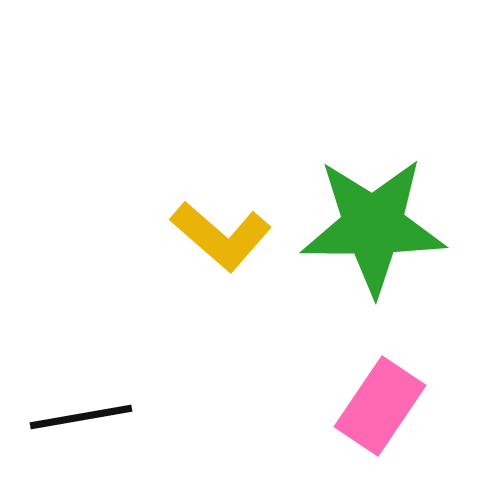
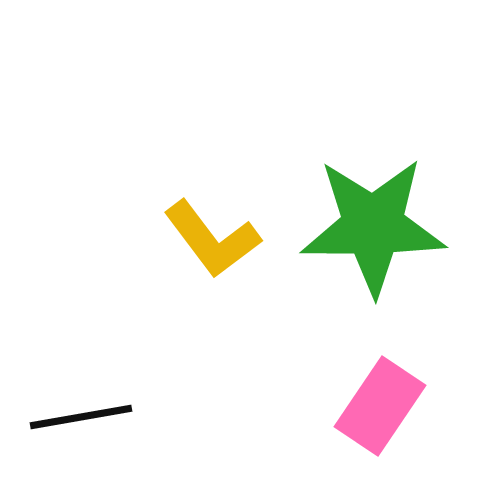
yellow L-shape: moved 9 px left, 3 px down; rotated 12 degrees clockwise
